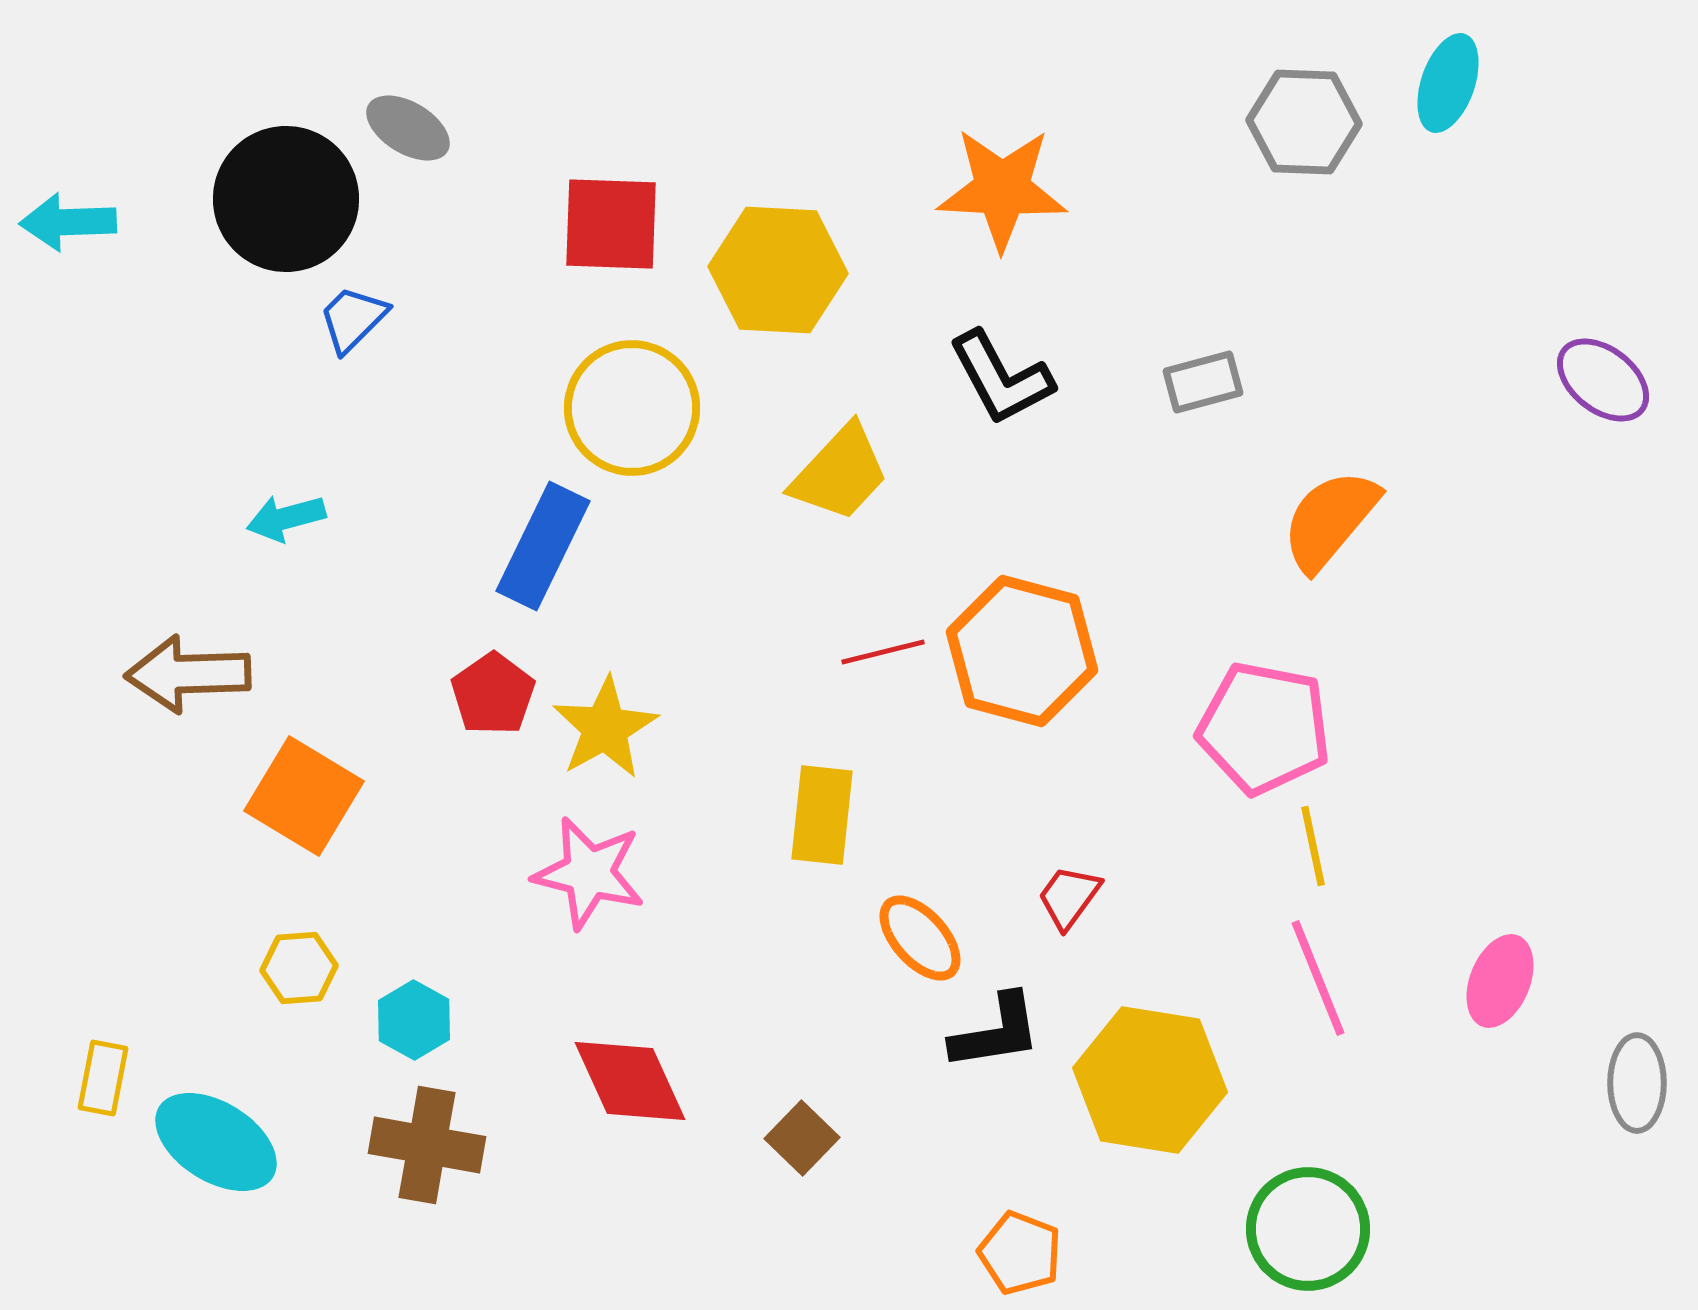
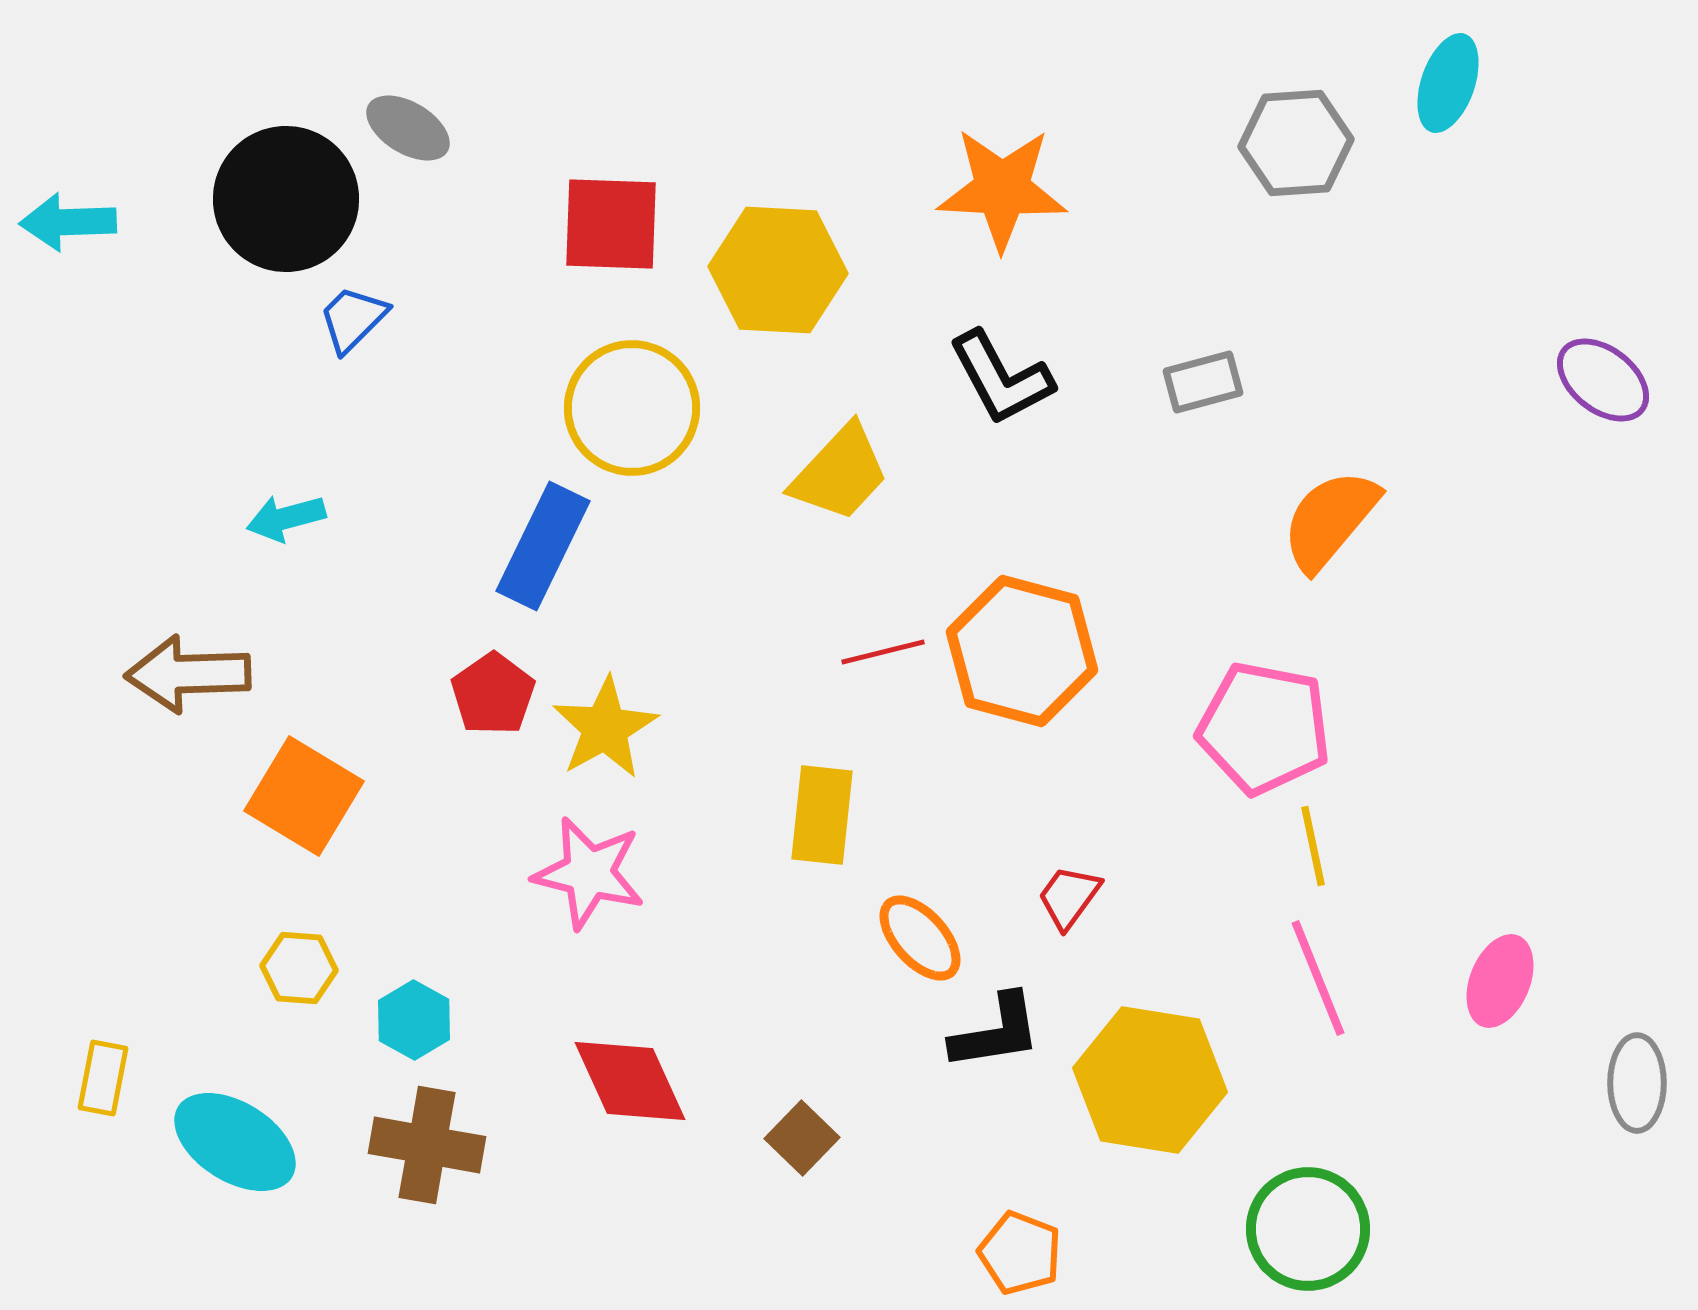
gray hexagon at (1304, 122): moved 8 px left, 21 px down; rotated 6 degrees counterclockwise
yellow hexagon at (299, 968): rotated 8 degrees clockwise
cyan ellipse at (216, 1142): moved 19 px right
